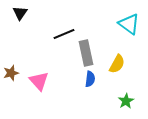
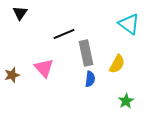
brown star: moved 1 px right, 2 px down
pink triangle: moved 5 px right, 13 px up
